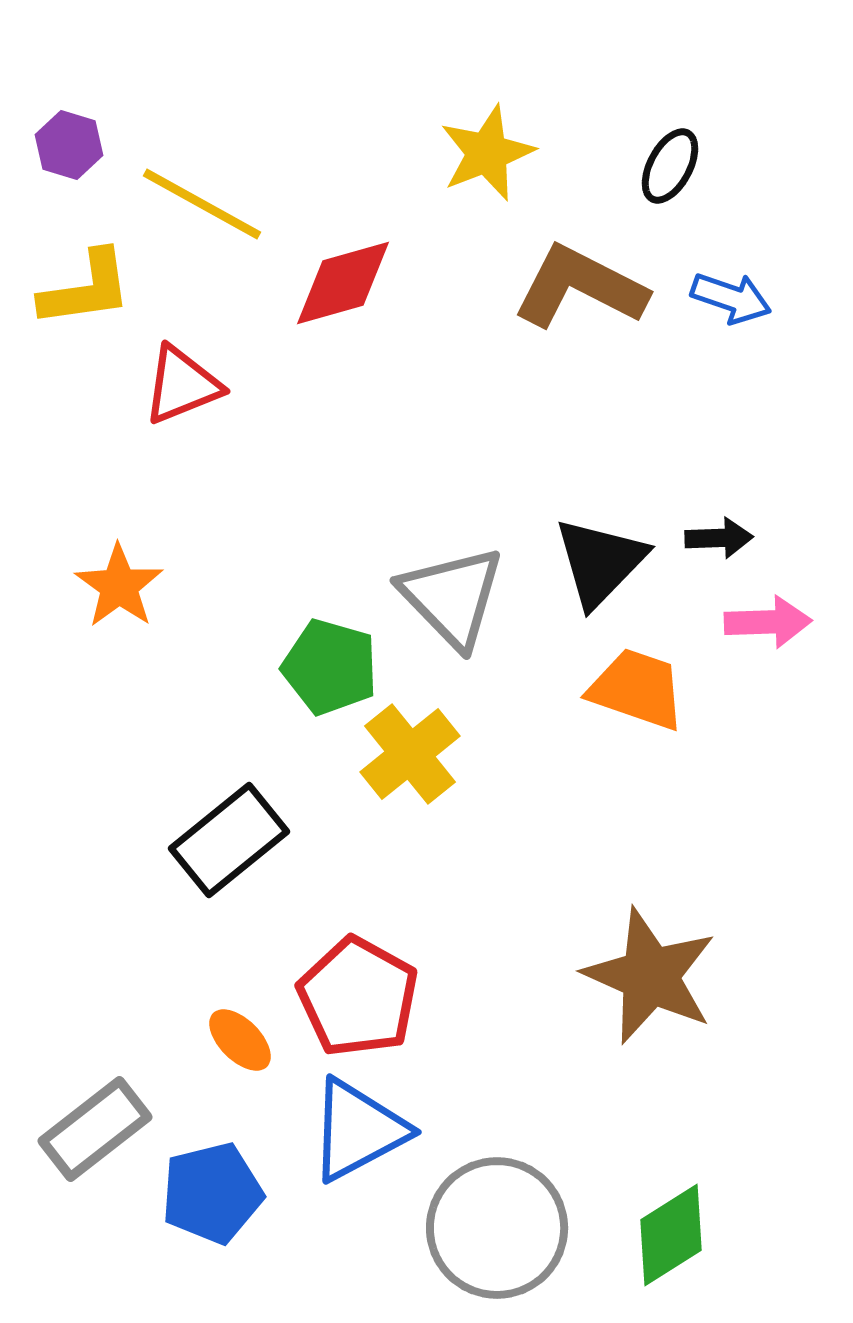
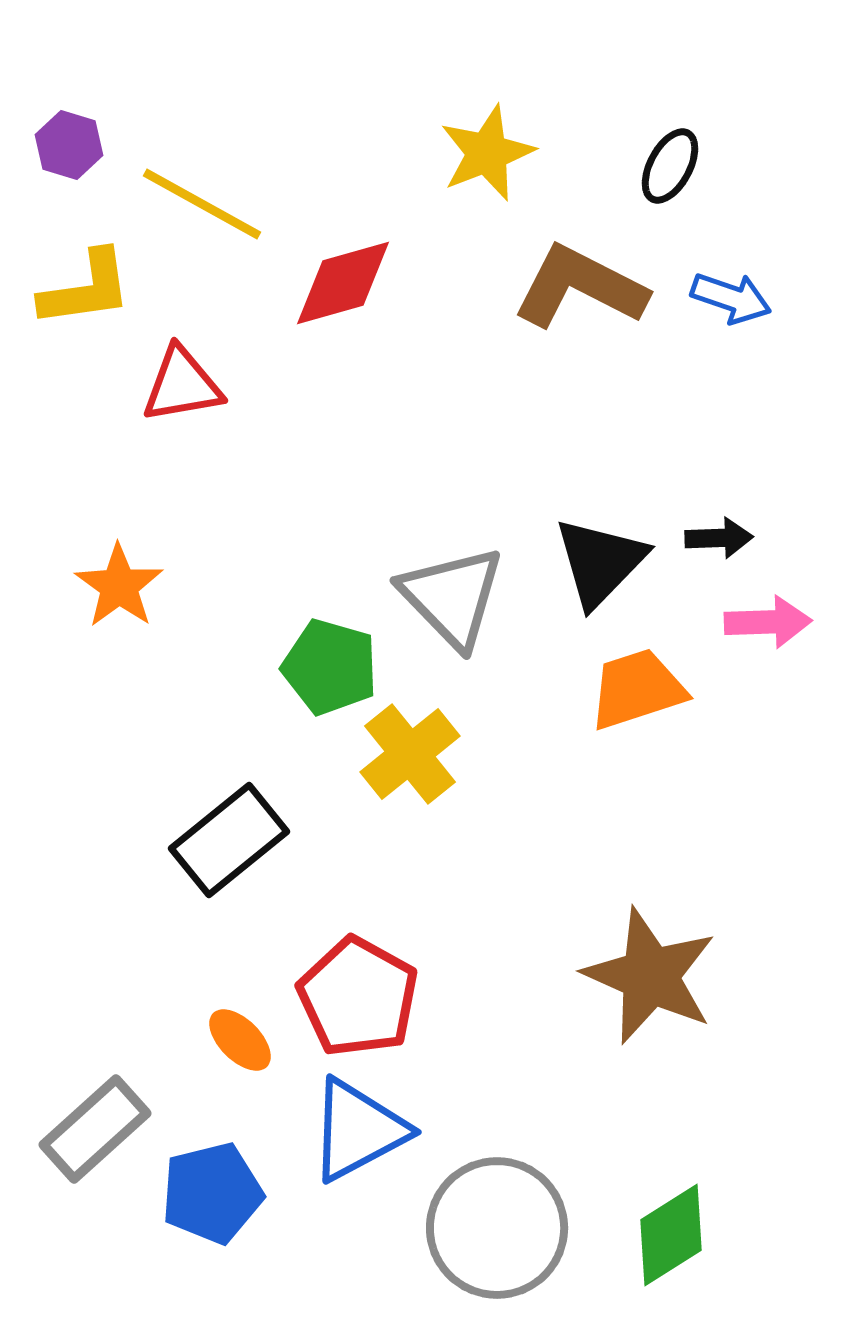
red triangle: rotated 12 degrees clockwise
orange trapezoid: rotated 37 degrees counterclockwise
gray rectangle: rotated 4 degrees counterclockwise
